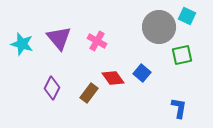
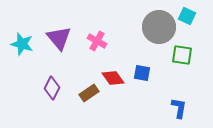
green square: rotated 20 degrees clockwise
blue square: rotated 30 degrees counterclockwise
brown rectangle: rotated 18 degrees clockwise
